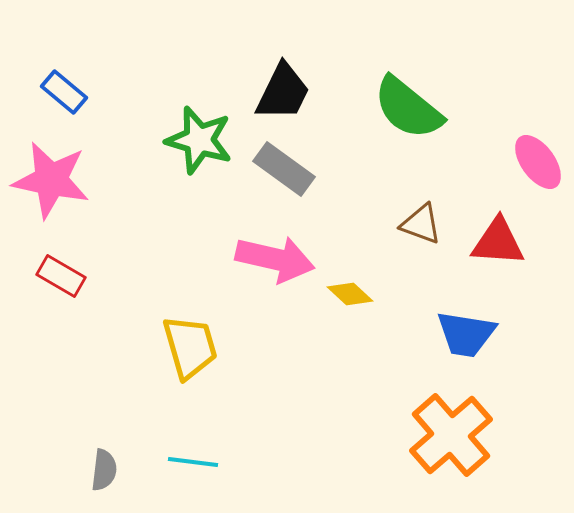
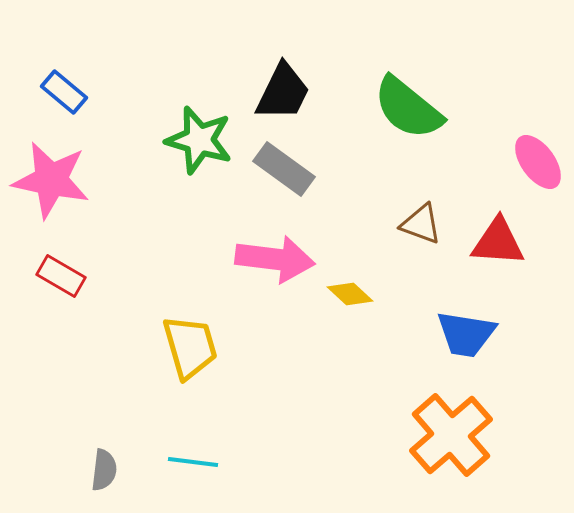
pink arrow: rotated 6 degrees counterclockwise
